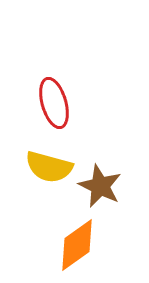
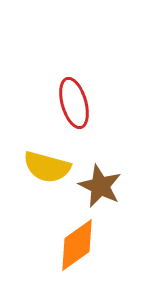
red ellipse: moved 20 px right
yellow semicircle: moved 2 px left
